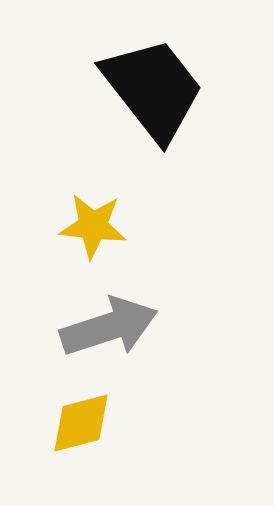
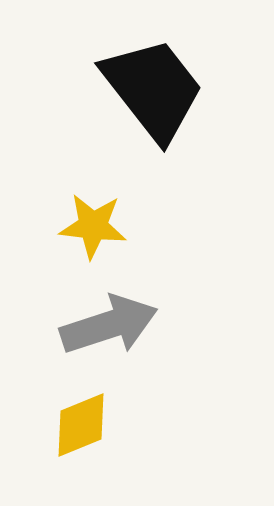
gray arrow: moved 2 px up
yellow diamond: moved 2 px down; rotated 8 degrees counterclockwise
